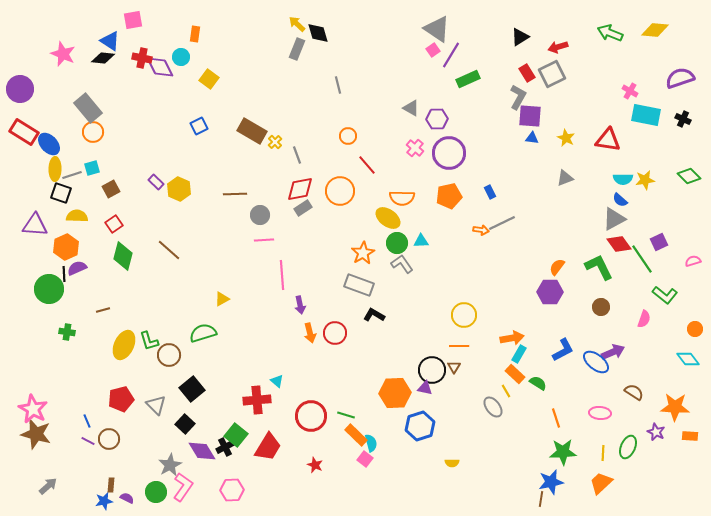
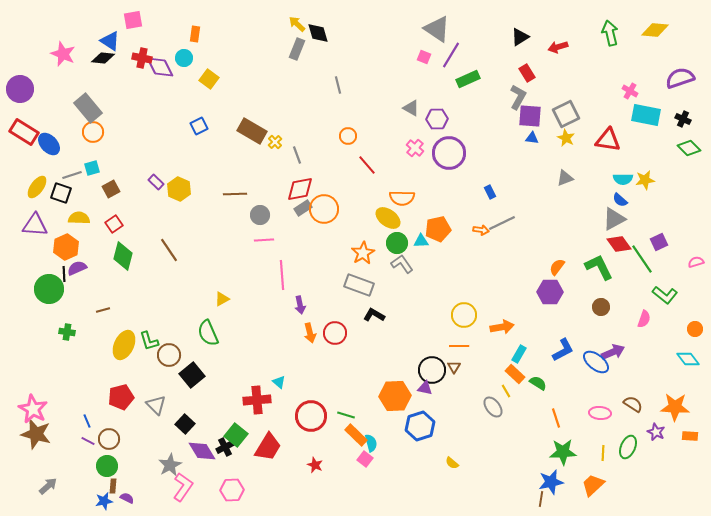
green arrow at (610, 33): rotated 55 degrees clockwise
pink square at (433, 50): moved 9 px left, 7 px down; rotated 32 degrees counterclockwise
cyan circle at (181, 57): moved 3 px right, 1 px down
gray square at (552, 74): moved 14 px right, 40 px down
yellow ellipse at (55, 169): moved 18 px left, 18 px down; rotated 35 degrees clockwise
green diamond at (689, 176): moved 28 px up
orange circle at (340, 191): moved 16 px left, 18 px down
orange pentagon at (449, 196): moved 11 px left, 33 px down
yellow semicircle at (77, 216): moved 2 px right, 2 px down
brown line at (169, 250): rotated 15 degrees clockwise
pink semicircle at (693, 261): moved 3 px right, 1 px down
green semicircle at (203, 333): moved 5 px right; rotated 96 degrees counterclockwise
orange arrow at (512, 338): moved 10 px left, 11 px up
cyan triangle at (277, 381): moved 2 px right, 1 px down
black square at (192, 389): moved 14 px up
brown semicircle at (634, 392): moved 1 px left, 12 px down
orange hexagon at (395, 393): moved 3 px down
red pentagon at (121, 399): moved 2 px up
yellow semicircle at (452, 463): rotated 40 degrees clockwise
orange trapezoid at (601, 483): moved 8 px left, 2 px down
brown rectangle at (111, 485): moved 2 px right, 1 px down
green circle at (156, 492): moved 49 px left, 26 px up
